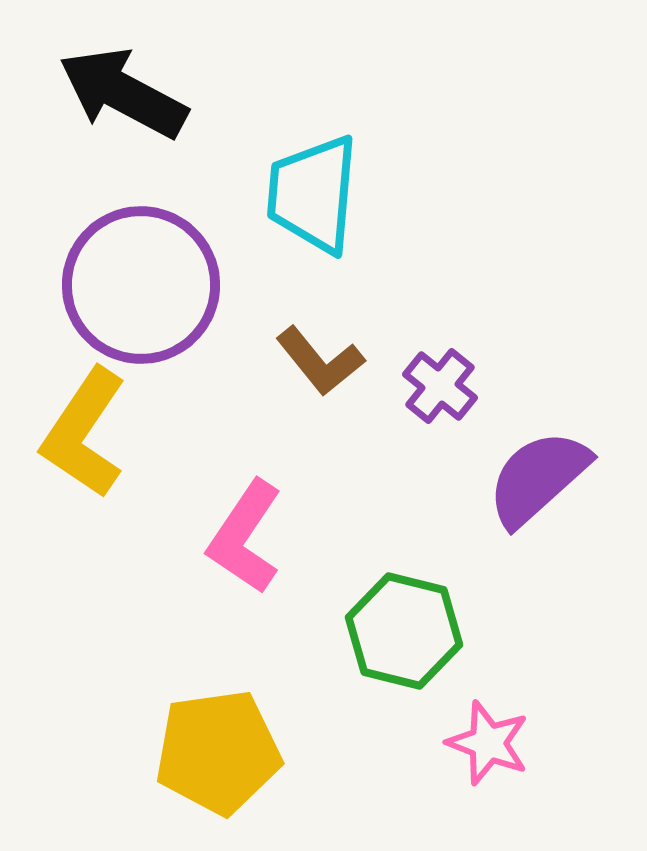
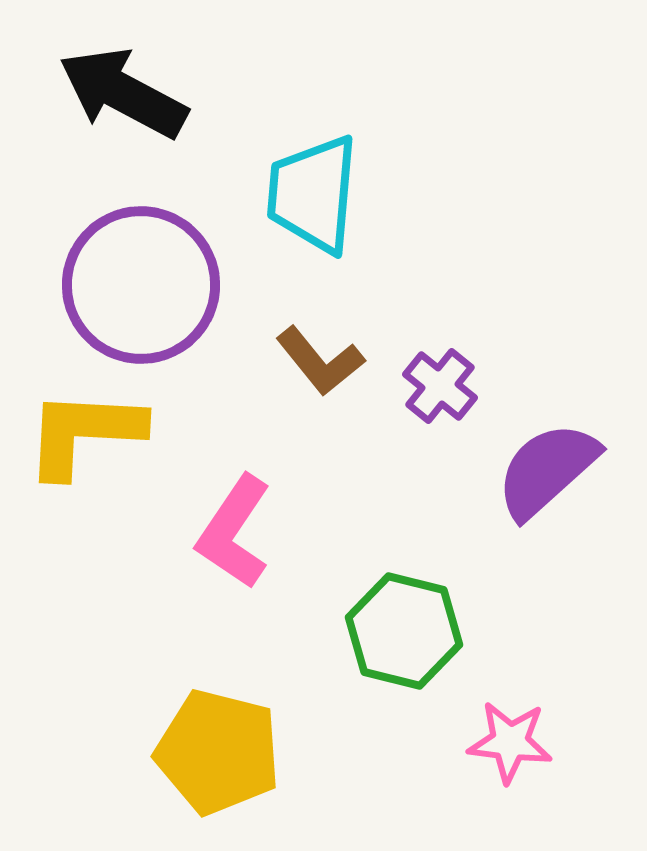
yellow L-shape: rotated 59 degrees clockwise
purple semicircle: moved 9 px right, 8 px up
pink L-shape: moved 11 px left, 5 px up
pink star: moved 22 px right, 1 px up; rotated 14 degrees counterclockwise
yellow pentagon: rotated 22 degrees clockwise
